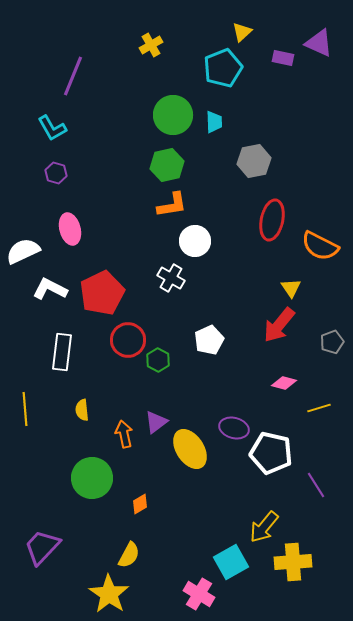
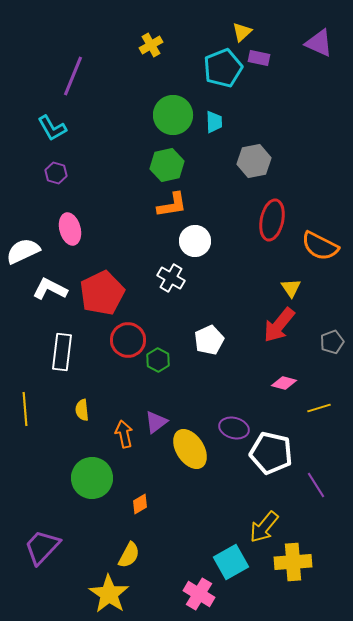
purple rectangle at (283, 58): moved 24 px left
